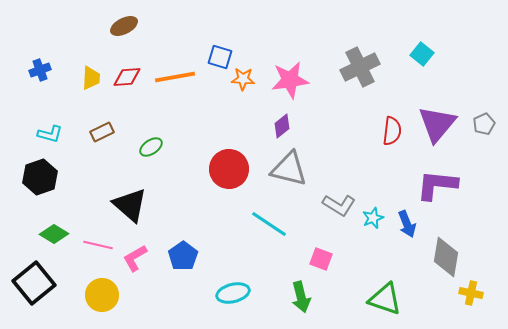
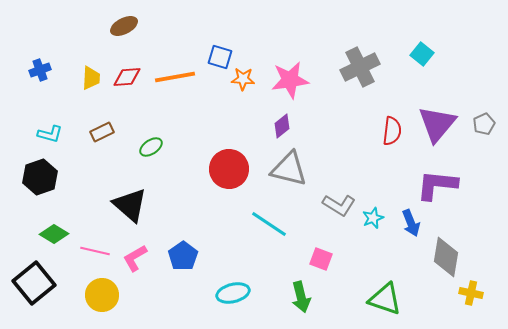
blue arrow: moved 4 px right, 1 px up
pink line: moved 3 px left, 6 px down
